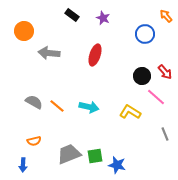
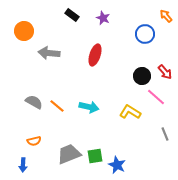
blue star: rotated 12 degrees clockwise
